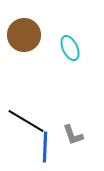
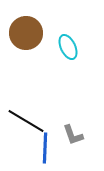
brown circle: moved 2 px right, 2 px up
cyan ellipse: moved 2 px left, 1 px up
blue line: moved 1 px down
